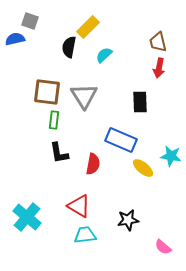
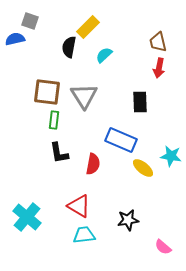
cyan trapezoid: moved 1 px left
